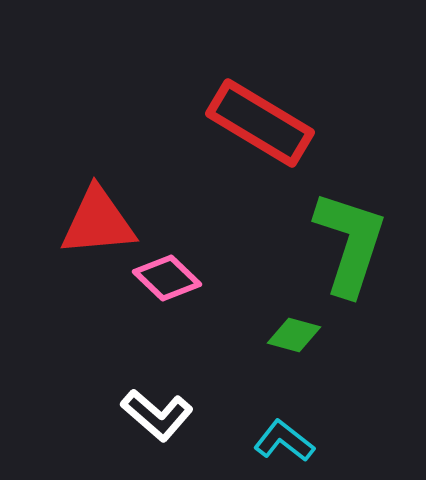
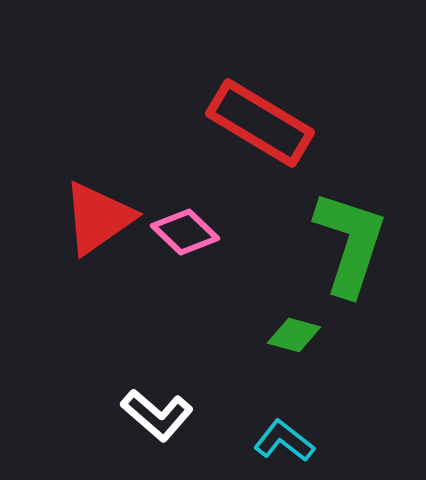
red triangle: moved 4 px up; rotated 30 degrees counterclockwise
pink diamond: moved 18 px right, 46 px up
